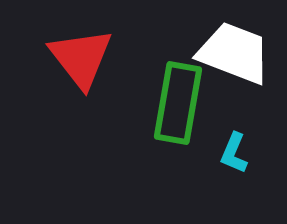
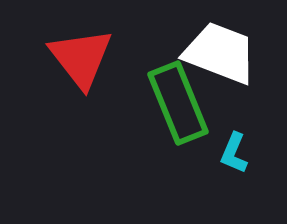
white trapezoid: moved 14 px left
green rectangle: rotated 32 degrees counterclockwise
